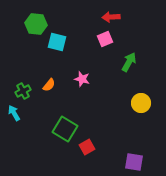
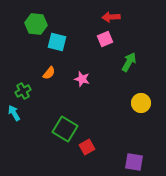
orange semicircle: moved 12 px up
